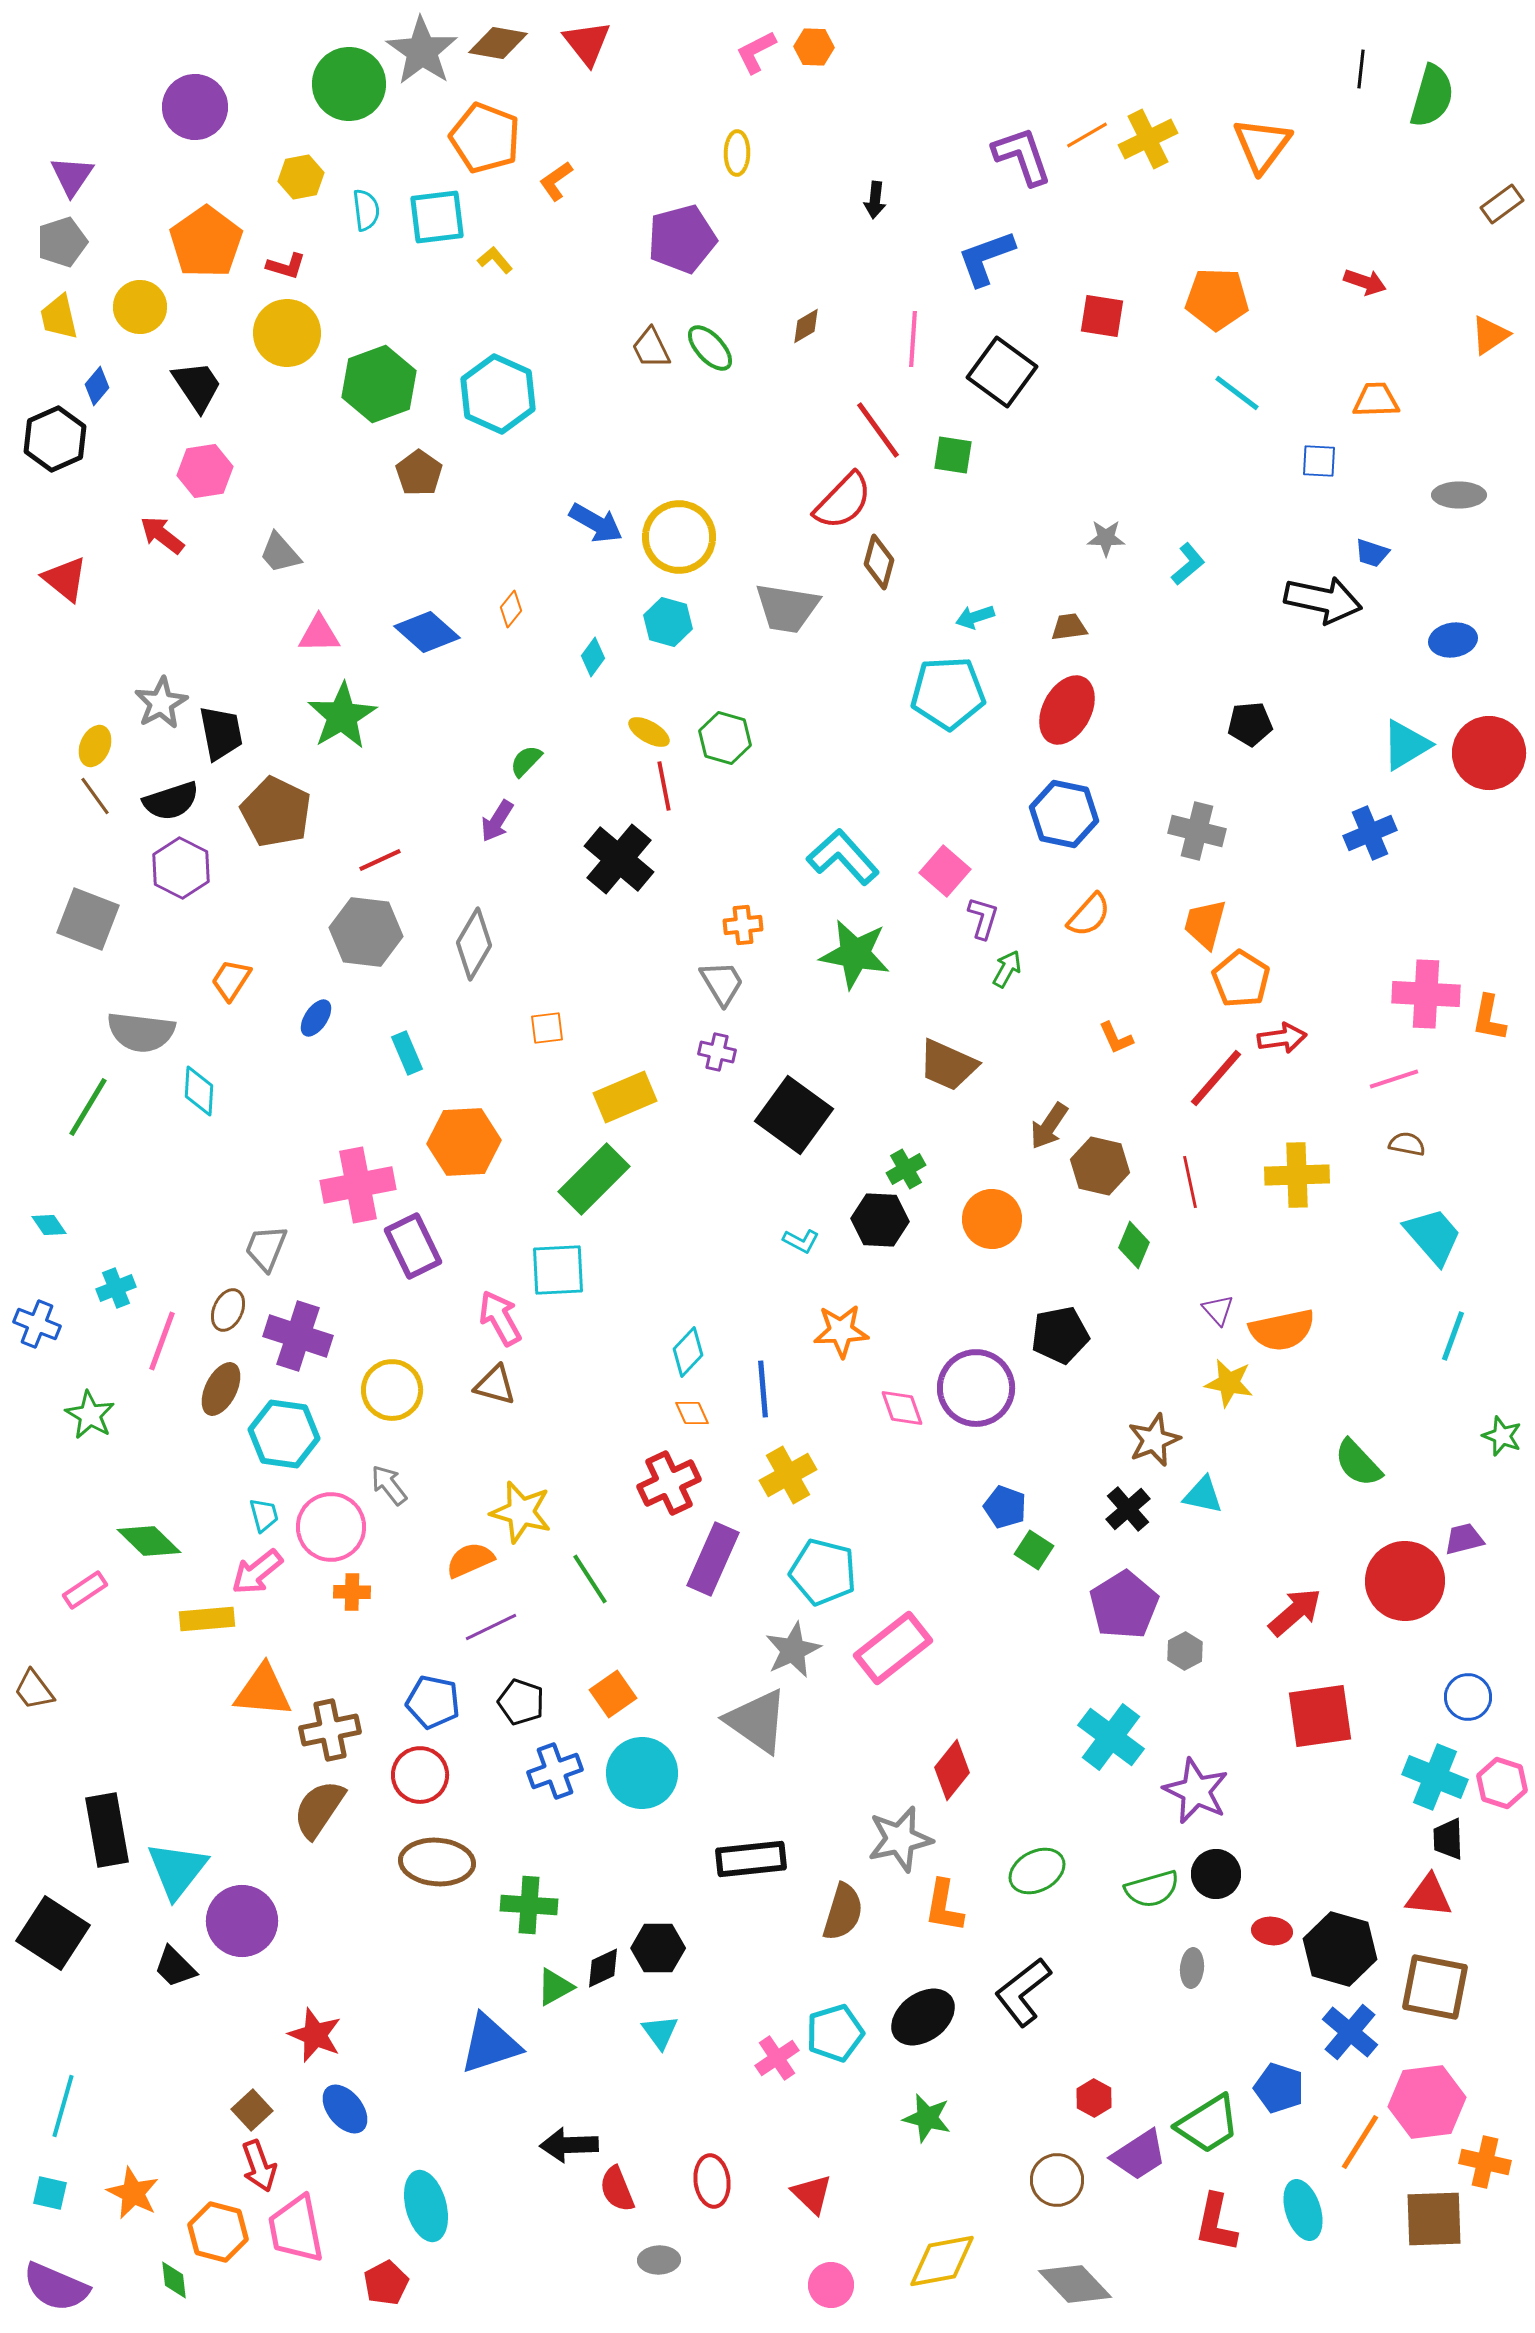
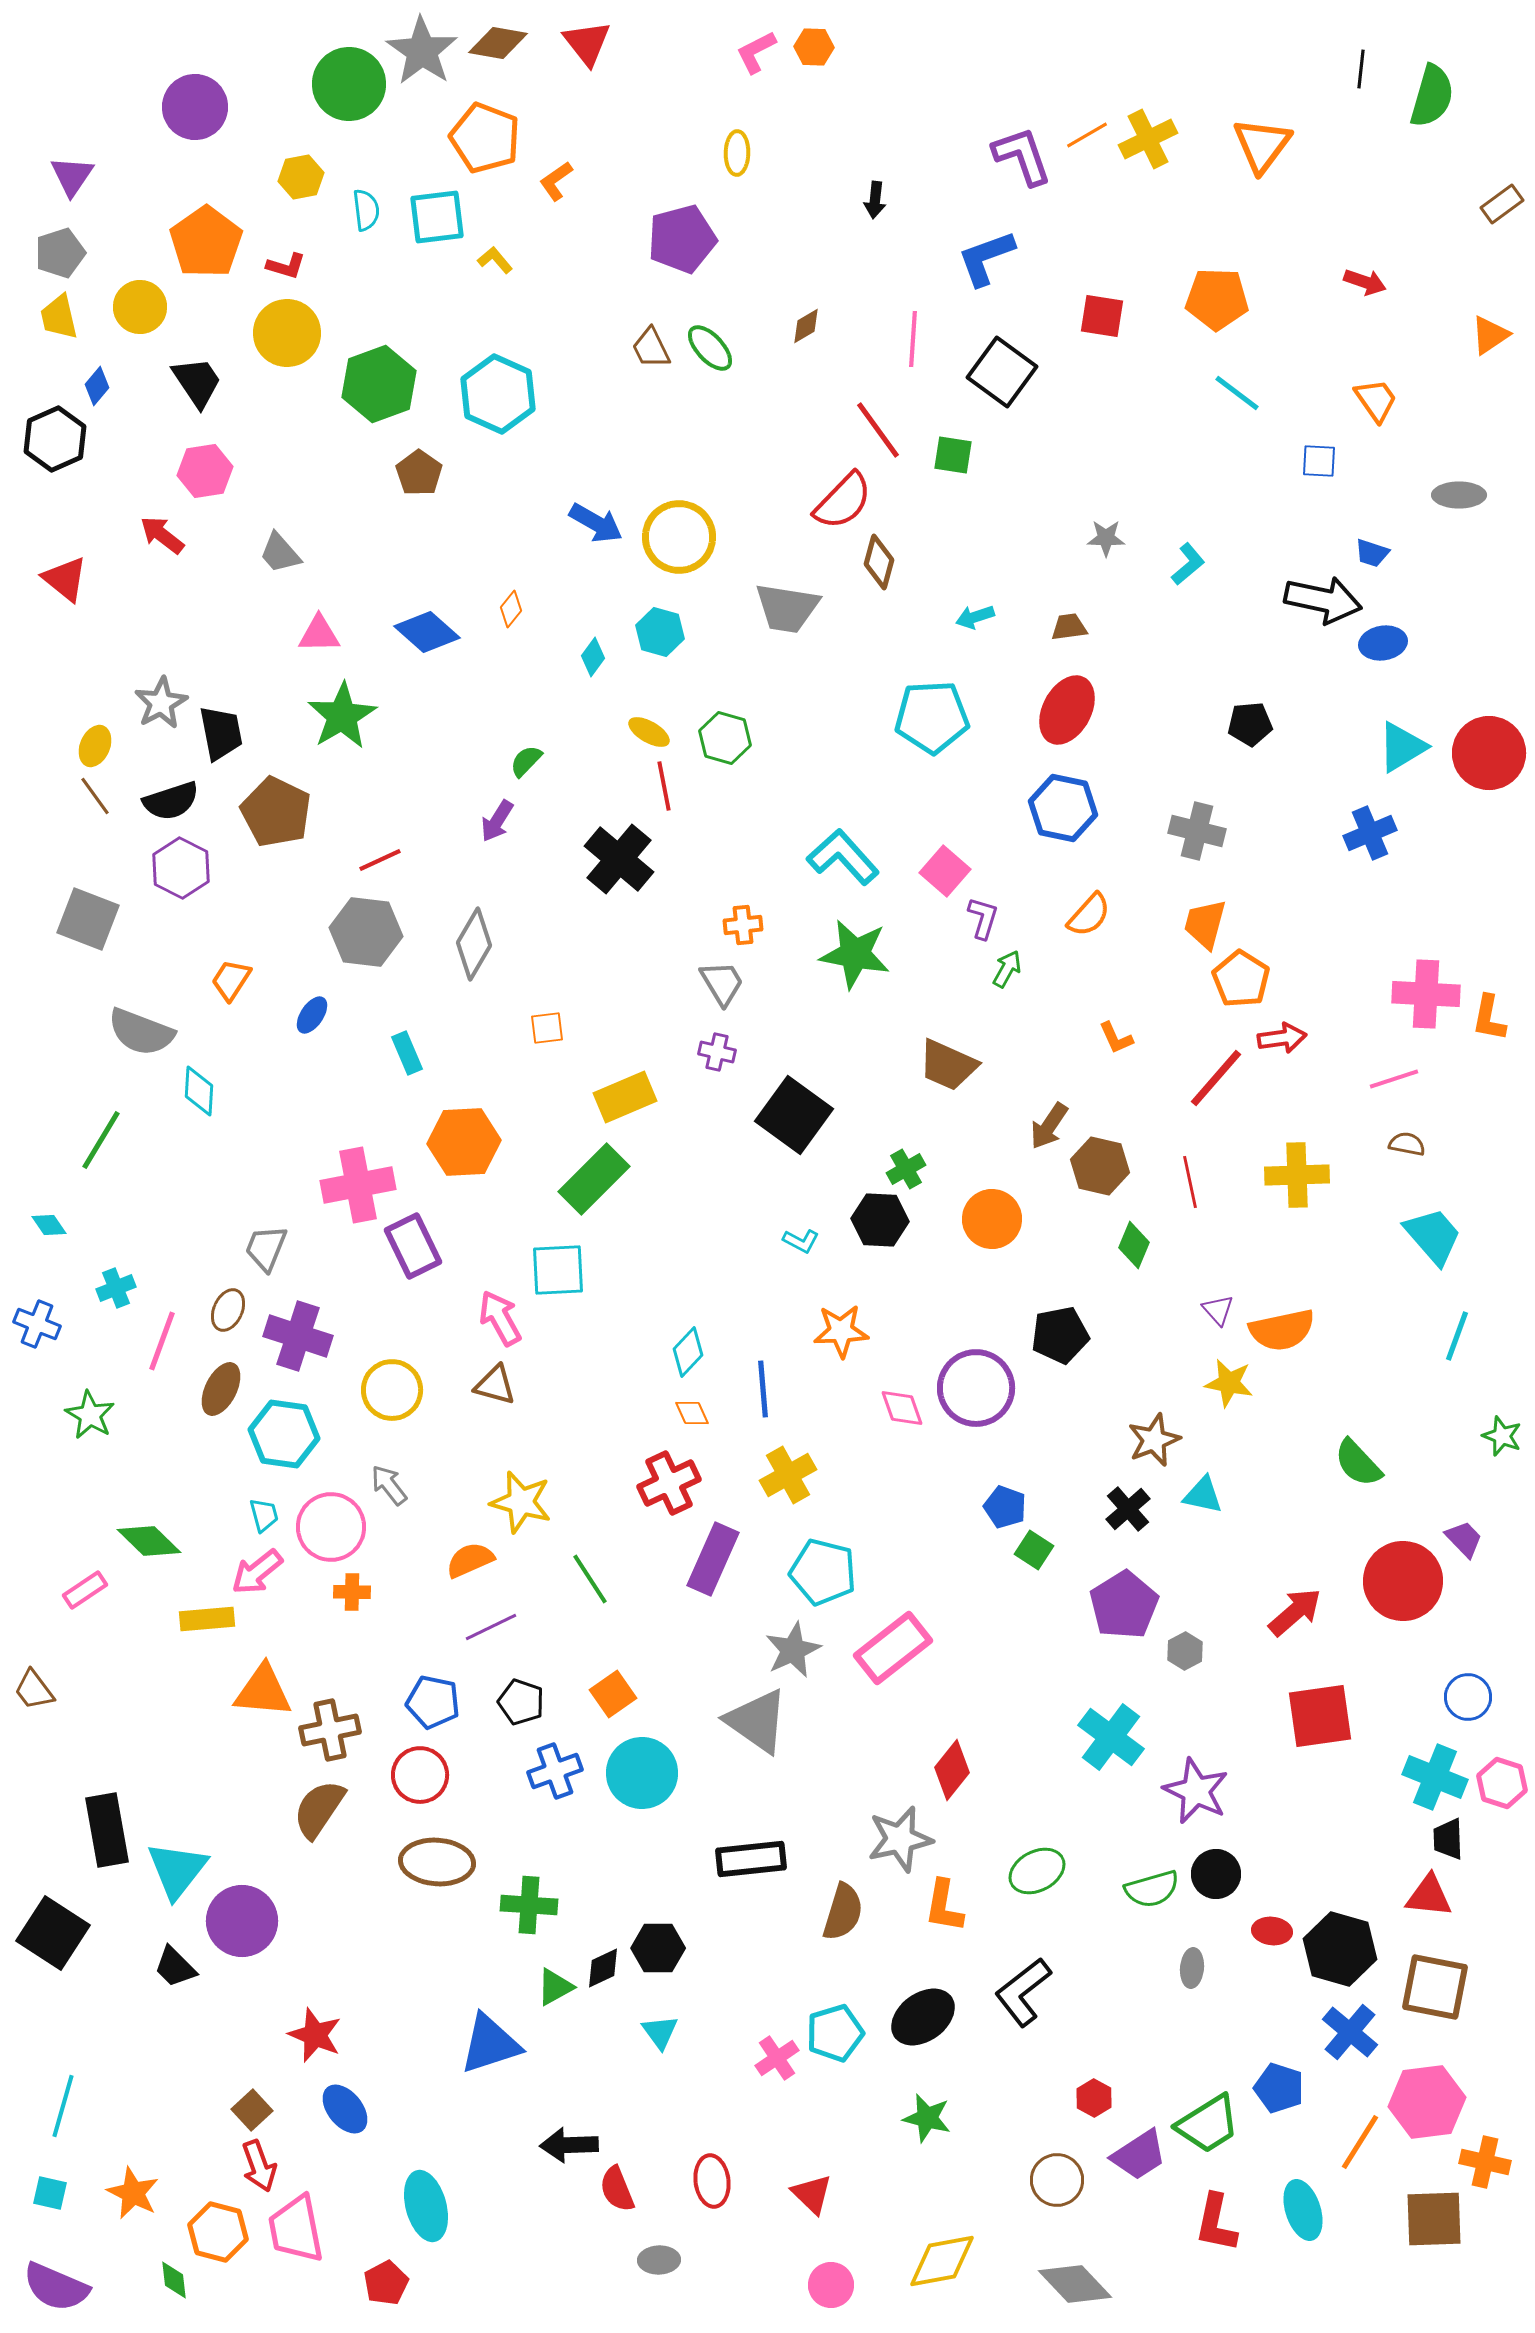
gray pentagon at (62, 242): moved 2 px left, 11 px down
black trapezoid at (197, 386): moved 4 px up
orange trapezoid at (1376, 400): rotated 57 degrees clockwise
cyan hexagon at (668, 622): moved 8 px left, 10 px down
blue ellipse at (1453, 640): moved 70 px left, 3 px down
cyan pentagon at (948, 693): moved 16 px left, 24 px down
cyan triangle at (1406, 745): moved 4 px left, 2 px down
blue hexagon at (1064, 814): moved 1 px left, 6 px up
blue ellipse at (316, 1018): moved 4 px left, 3 px up
gray semicircle at (141, 1032): rotated 14 degrees clockwise
green line at (88, 1107): moved 13 px right, 33 px down
cyan line at (1453, 1336): moved 4 px right
yellow star at (521, 1512): moved 10 px up
purple trapezoid at (1464, 1539): rotated 60 degrees clockwise
red circle at (1405, 1581): moved 2 px left
